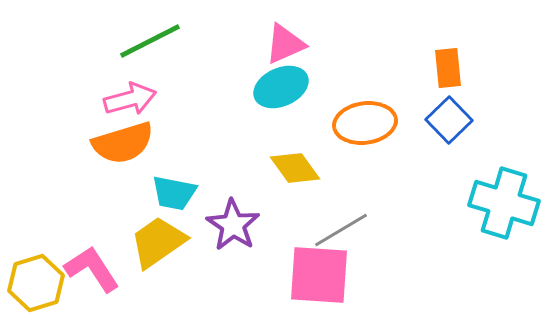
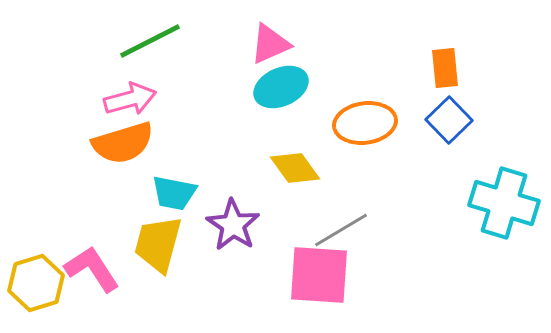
pink triangle: moved 15 px left
orange rectangle: moved 3 px left
yellow trapezoid: moved 2 px down; rotated 40 degrees counterclockwise
